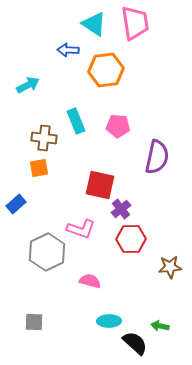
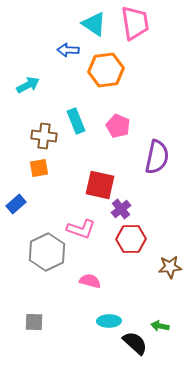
pink pentagon: rotated 20 degrees clockwise
brown cross: moved 2 px up
